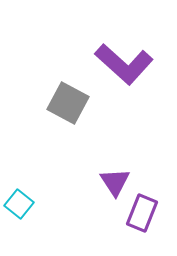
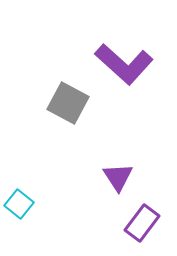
purple triangle: moved 3 px right, 5 px up
purple rectangle: moved 10 px down; rotated 15 degrees clockwise
